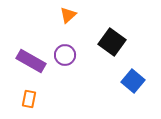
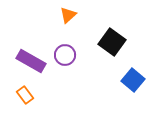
blue square: moved 1 px up
orange rectangle: moved 4 px left, 4 px up; rotated 48 degrees counterclockwise
